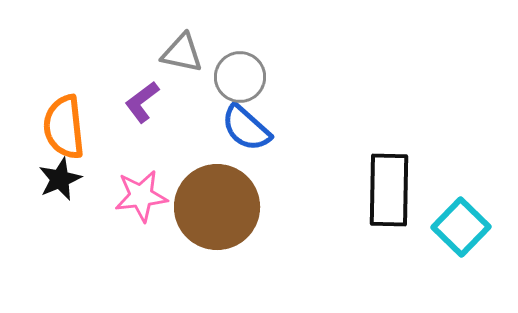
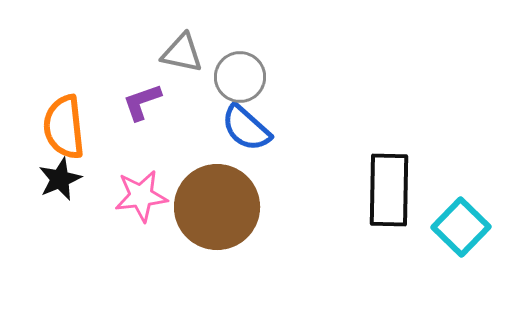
purple L-shape: rotated 18 degrees clockwise
